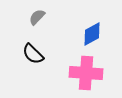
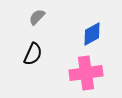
black semicircle: rotated 110 degrees counterclockwise
pink cross: rotated 12 degrees counterclockwise
